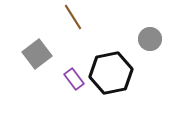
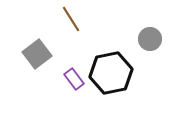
brown line: moved 2 px left, 2 px down
